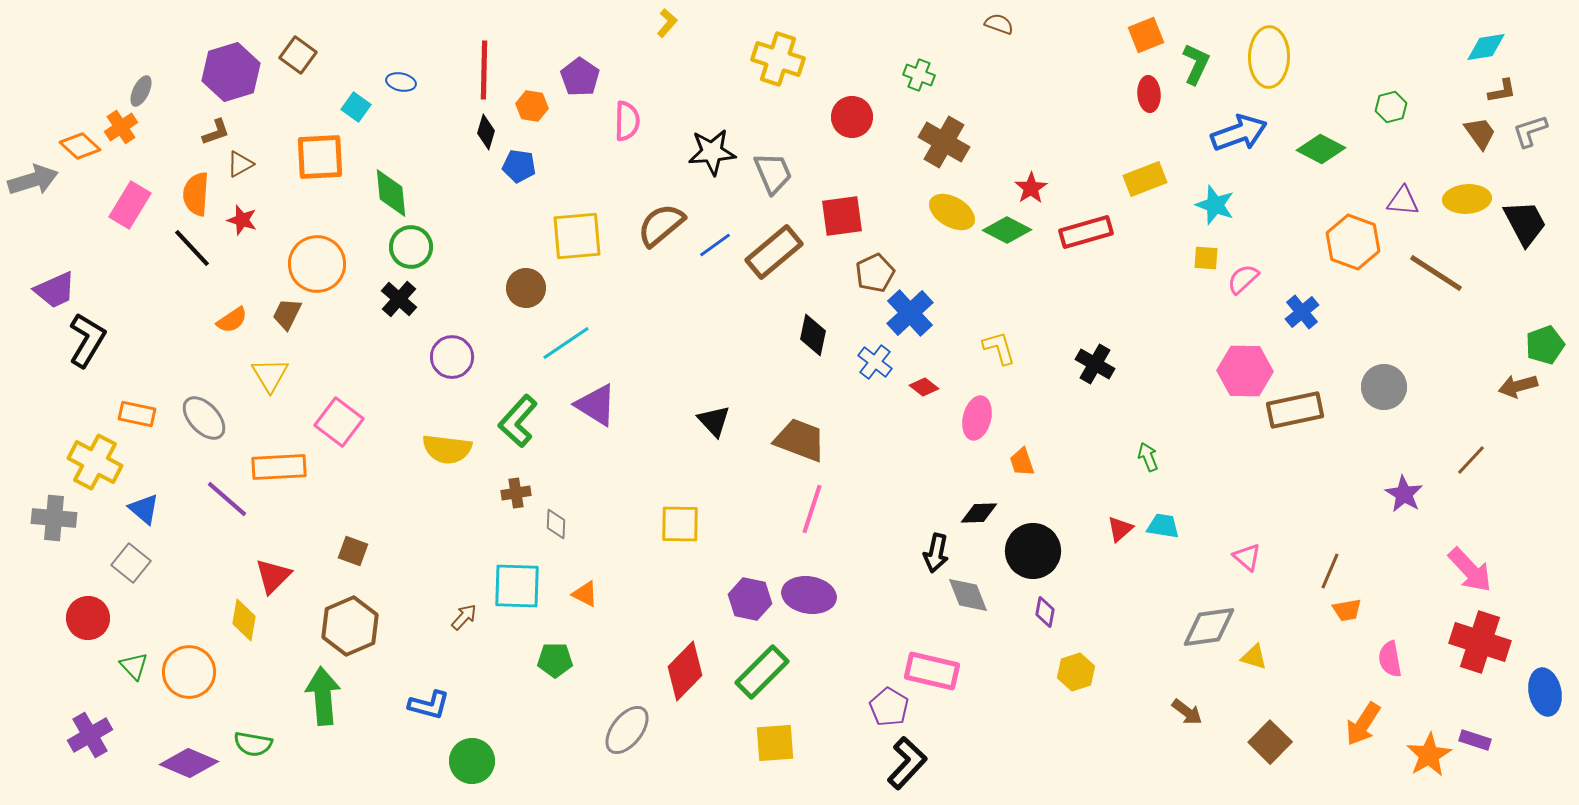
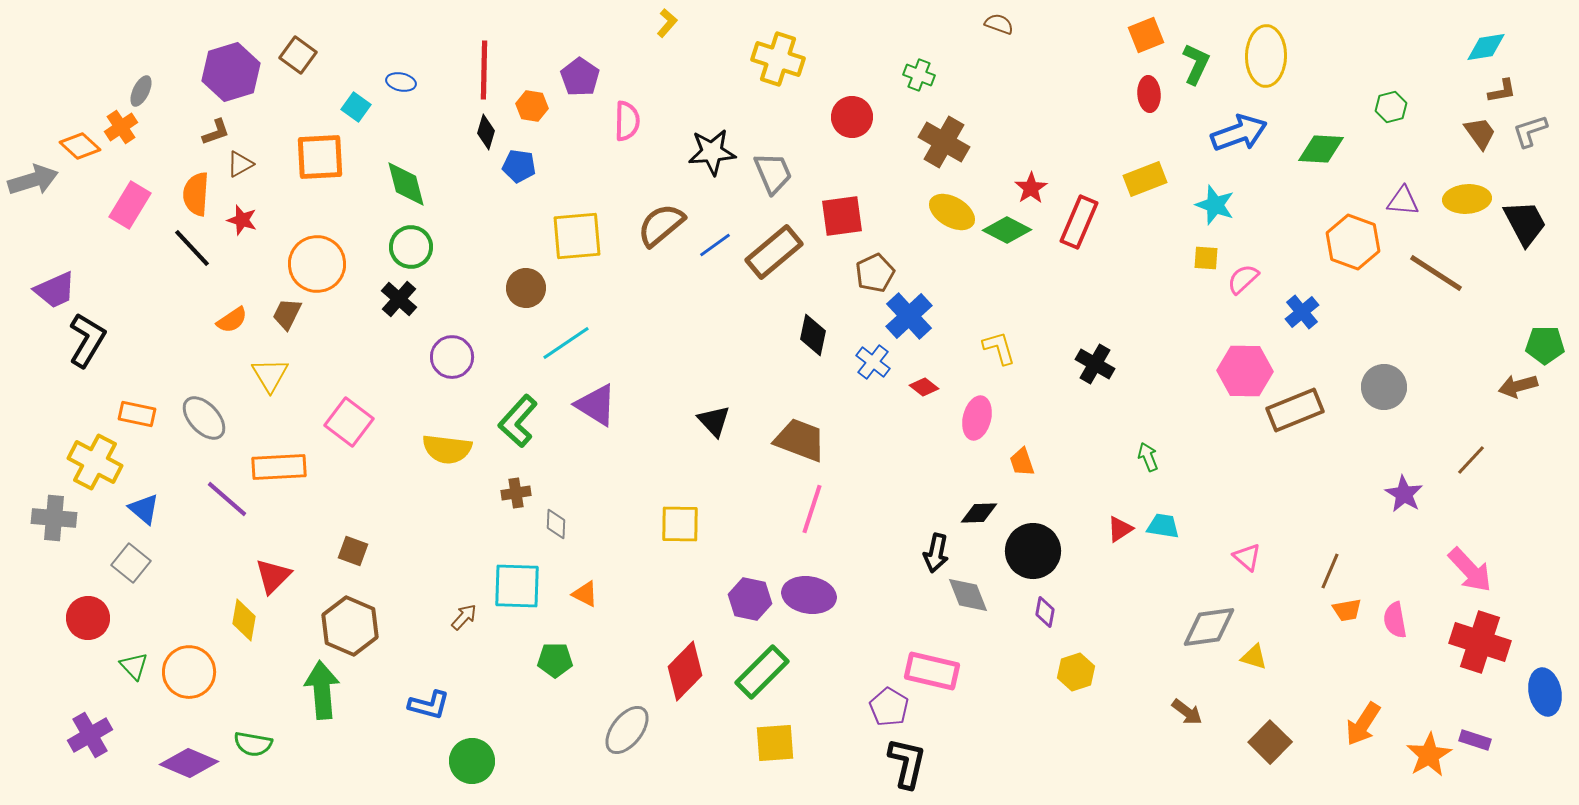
yellow ellipse at (1269, 57): moved 3 px left, 1 px up
green diamond at (1321, 149): rotated 24 degrees counterclockwise
green diamond at (391, 193): moved 15 px right, 9 px up; rotated 9 degrees counterclockwise
red rectangle at (1086, 232): moved 7 px left, 10 px up; rotated 51 degrees counterclockwise
blue cross at (910, 313): moved 1 px left, 3 px down
green pentagon at (1545, 345): rotated 21 degrees clockwise
blue cross at (875, 362): moved 2 px left
brown rectangle at (1295, 410): rotated 10 degrees counterclockwise
pink square at (339, 422): moved 10 px right
red triangle at (1120, 529): rotated 8 degrees clockwise
brown hexagon at (350, 626): rotated 14 degrees counterclockwise
pink semicircle at (1390, 659): moved 5 px right, 39 px up
green arrow at (323, 696): moved 1 px left, 6 px up
black L-shape at (907, 763): rotated 30 degrees counterclockwise
